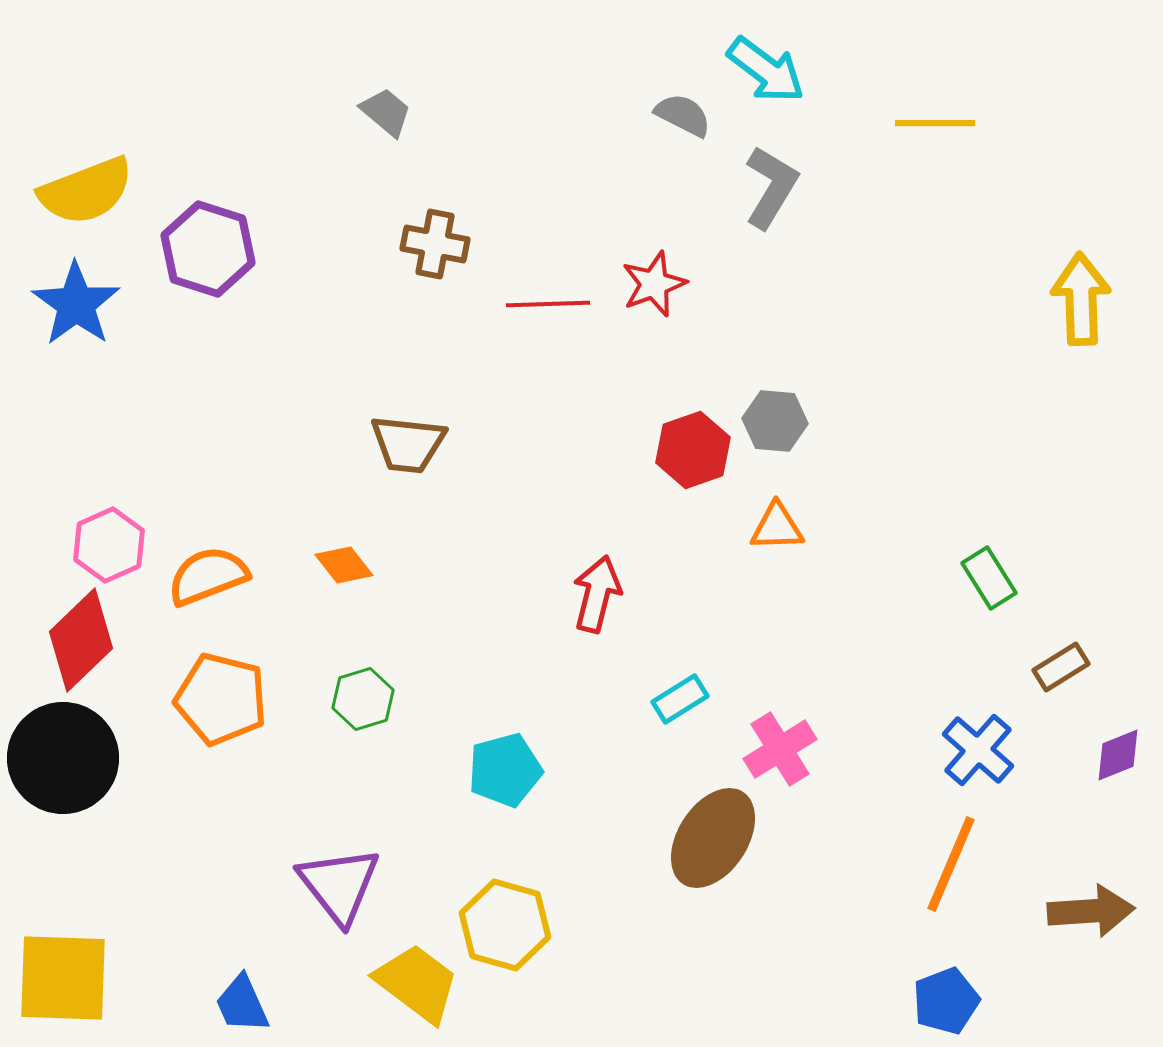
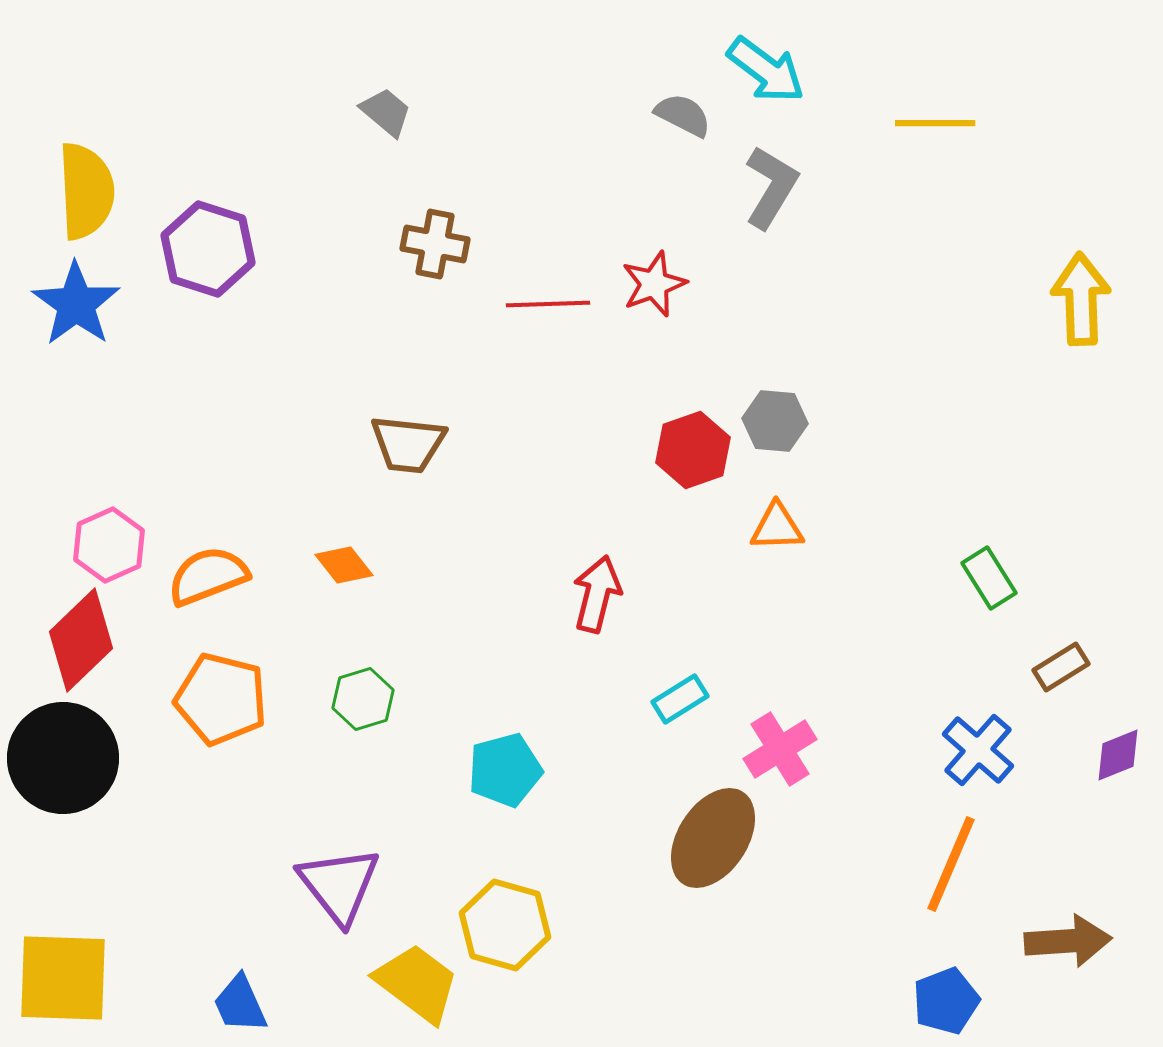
yellow semicircle: rotated 72 degrees counterclockwise
brown arrow: moved 23 px left, 30 px down
blue trapezoid: moved 2 px left
